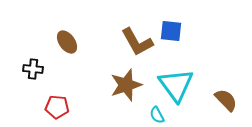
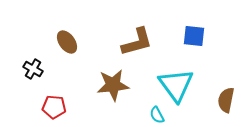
blue square: moved 23 px right, 5 px down
brown L-shape: rotated 76 degrees counterclockwise
black cross: rotated 24 degrees clockwise
brown star: moved 13 px left; rotated 12 degrees clockwise
brown semicircle: rotated 125 degrees counterclockwise
red pentagon: moved 3 px left
